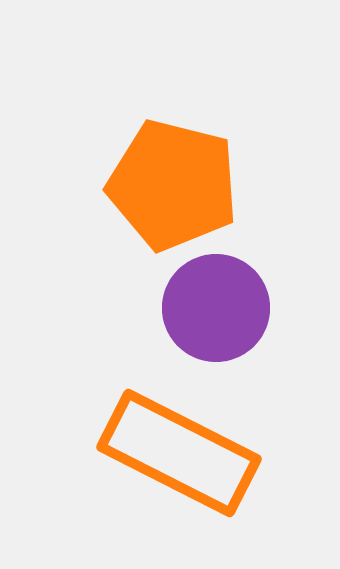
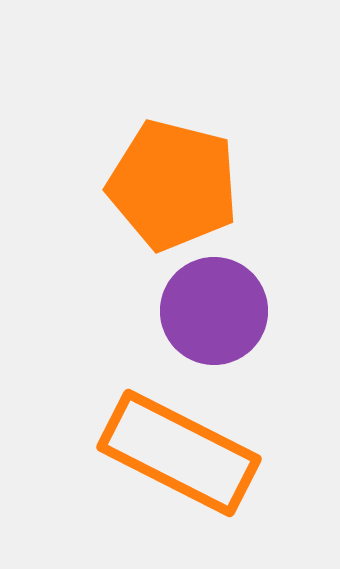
purple circle: moved 2 px left, 3 px down
